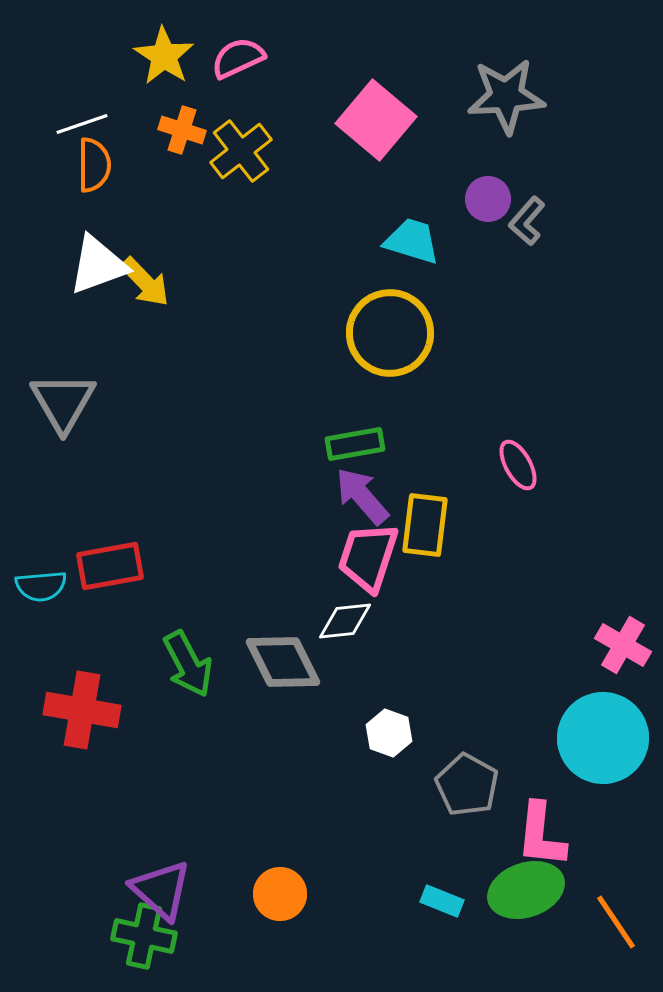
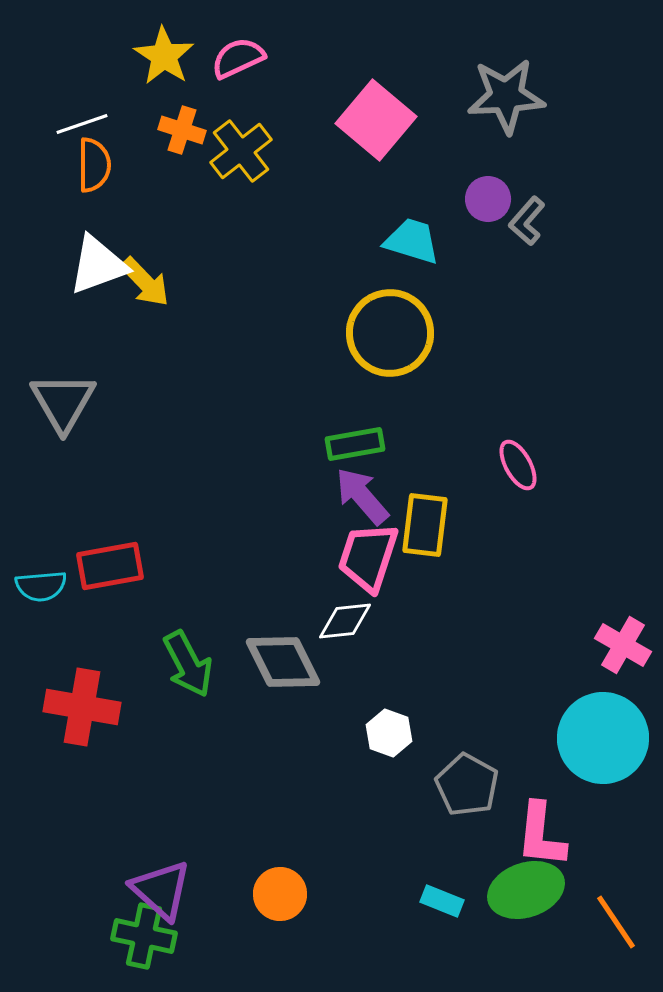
red cross: moved 3 px up
